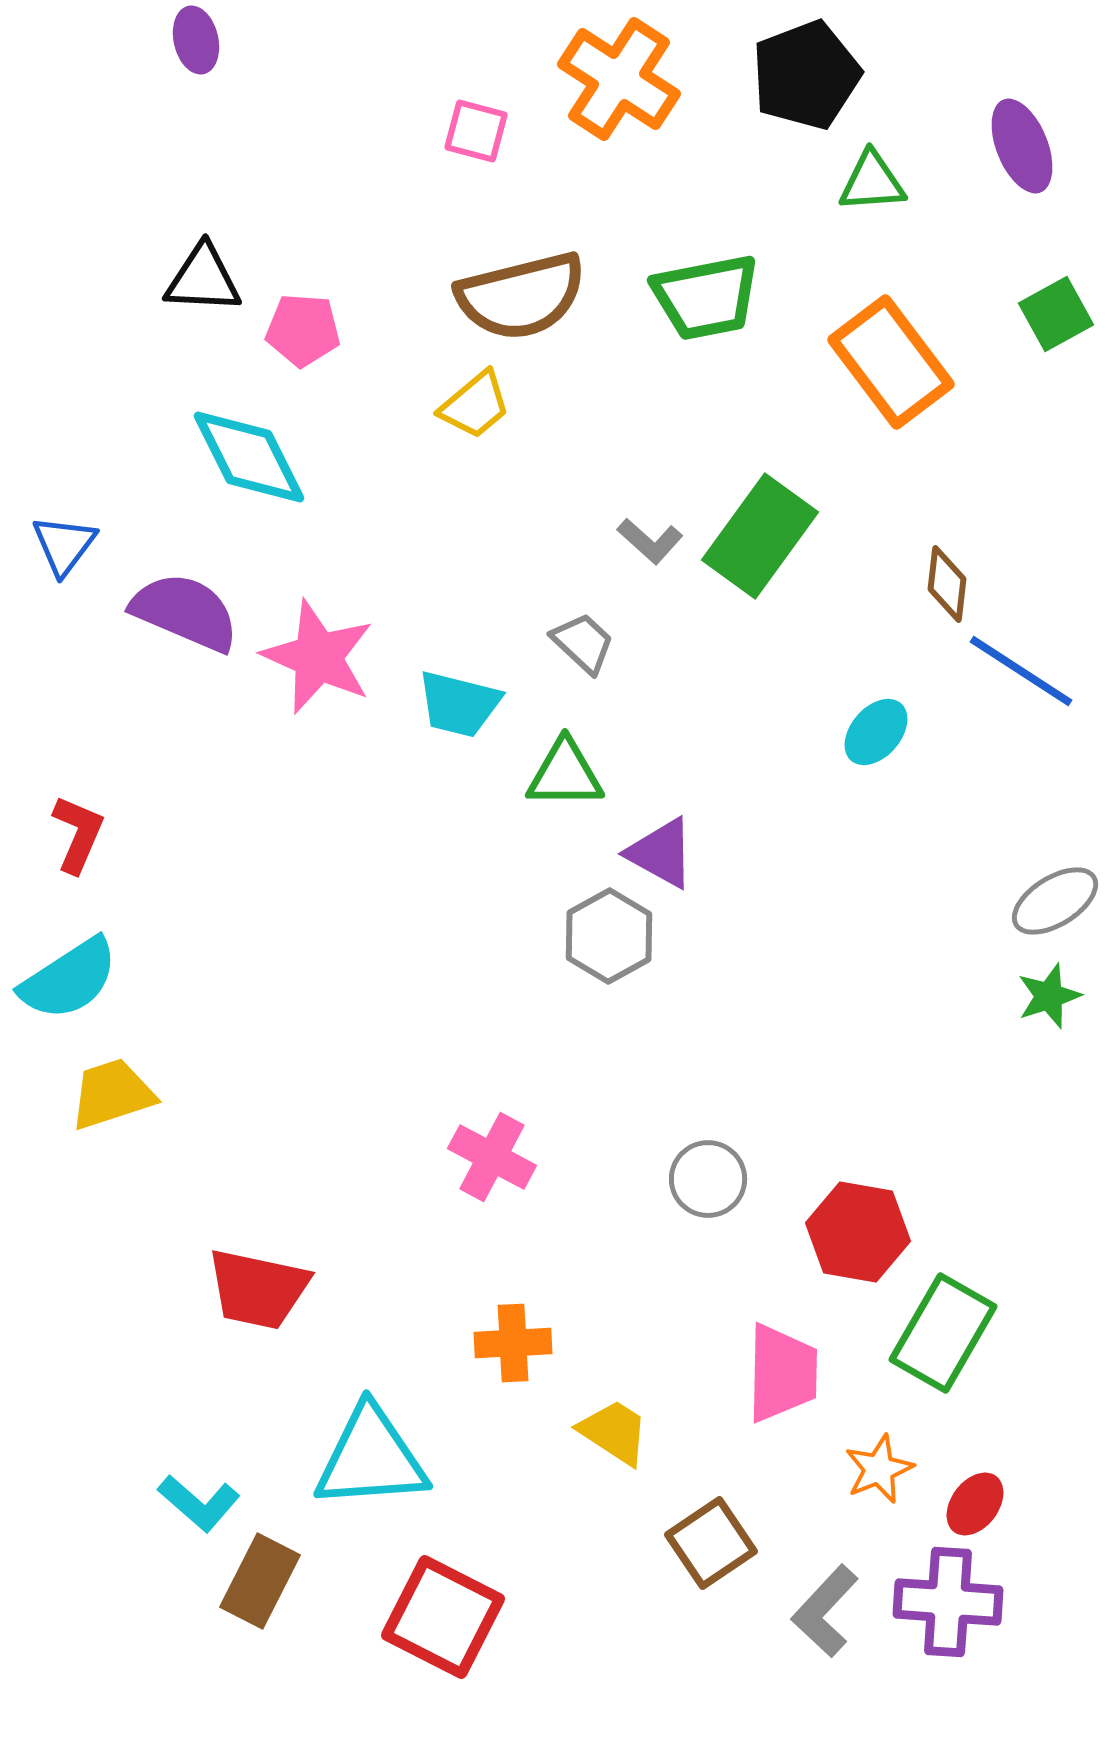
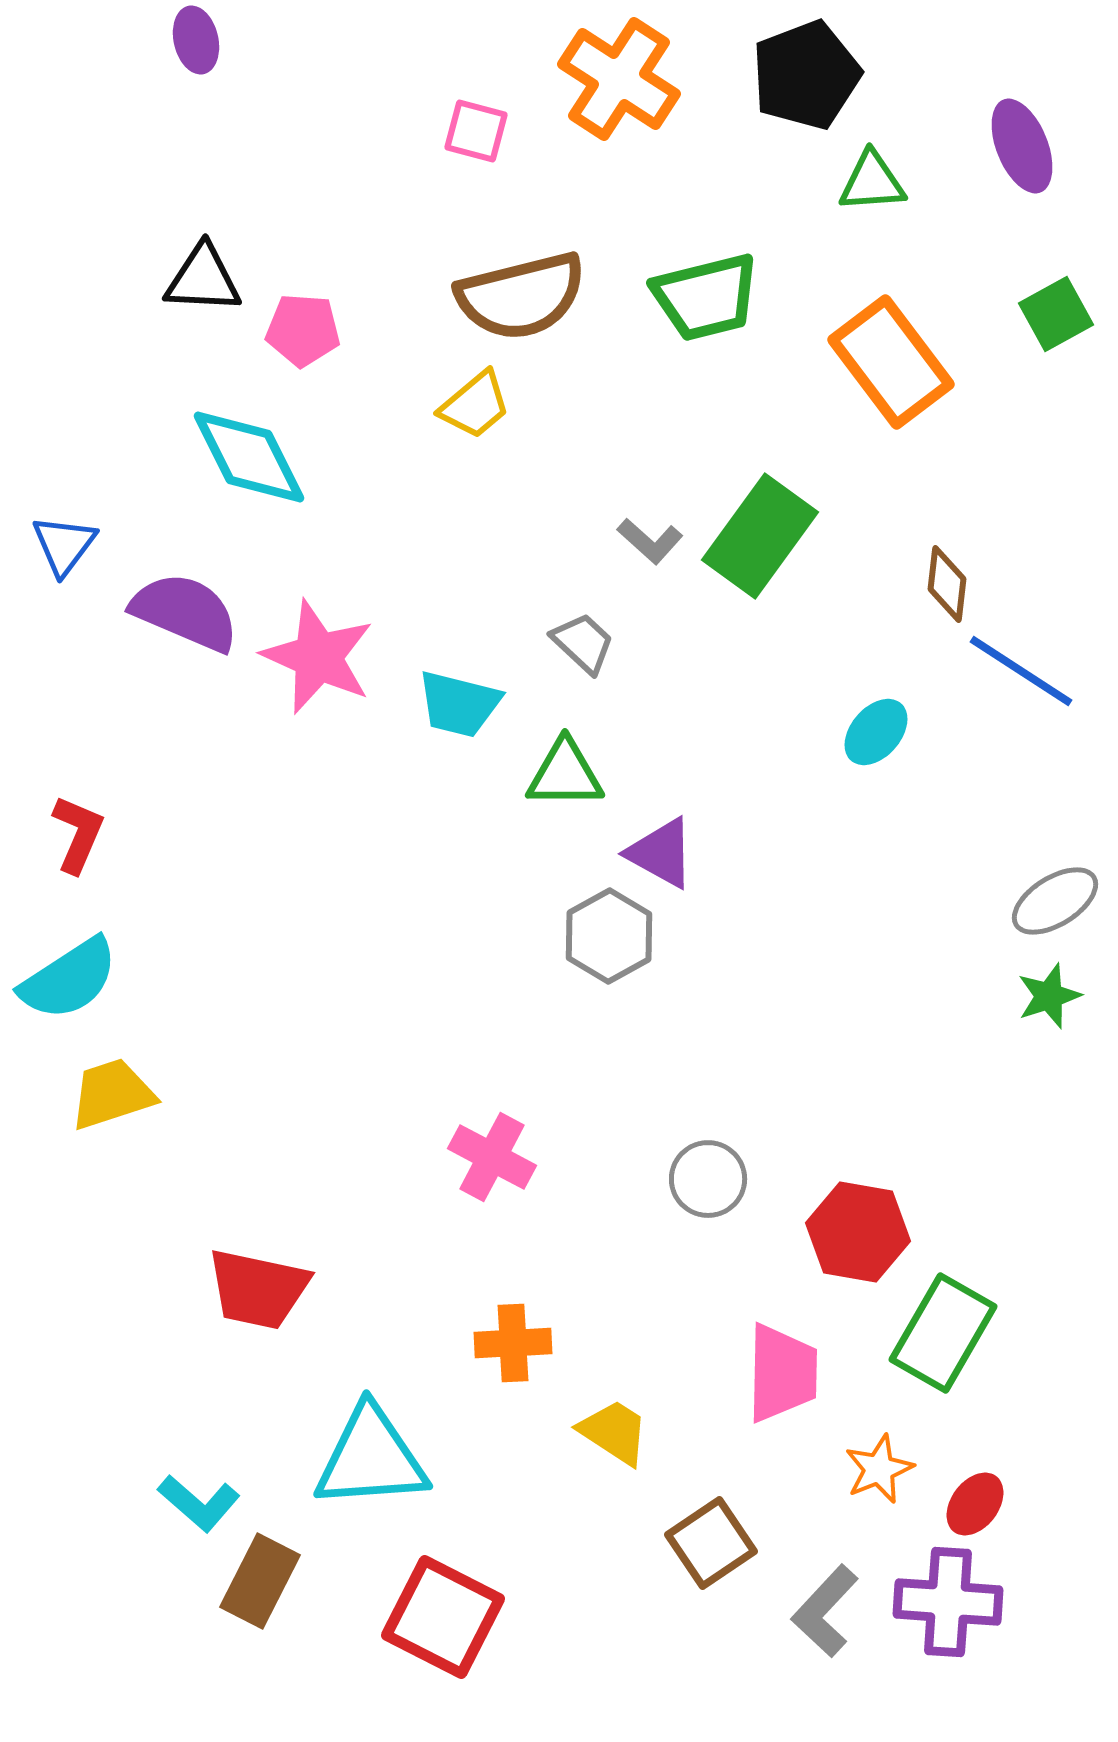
green trapezoid at (706, 297): rotated 3 degrees counterclockwise
